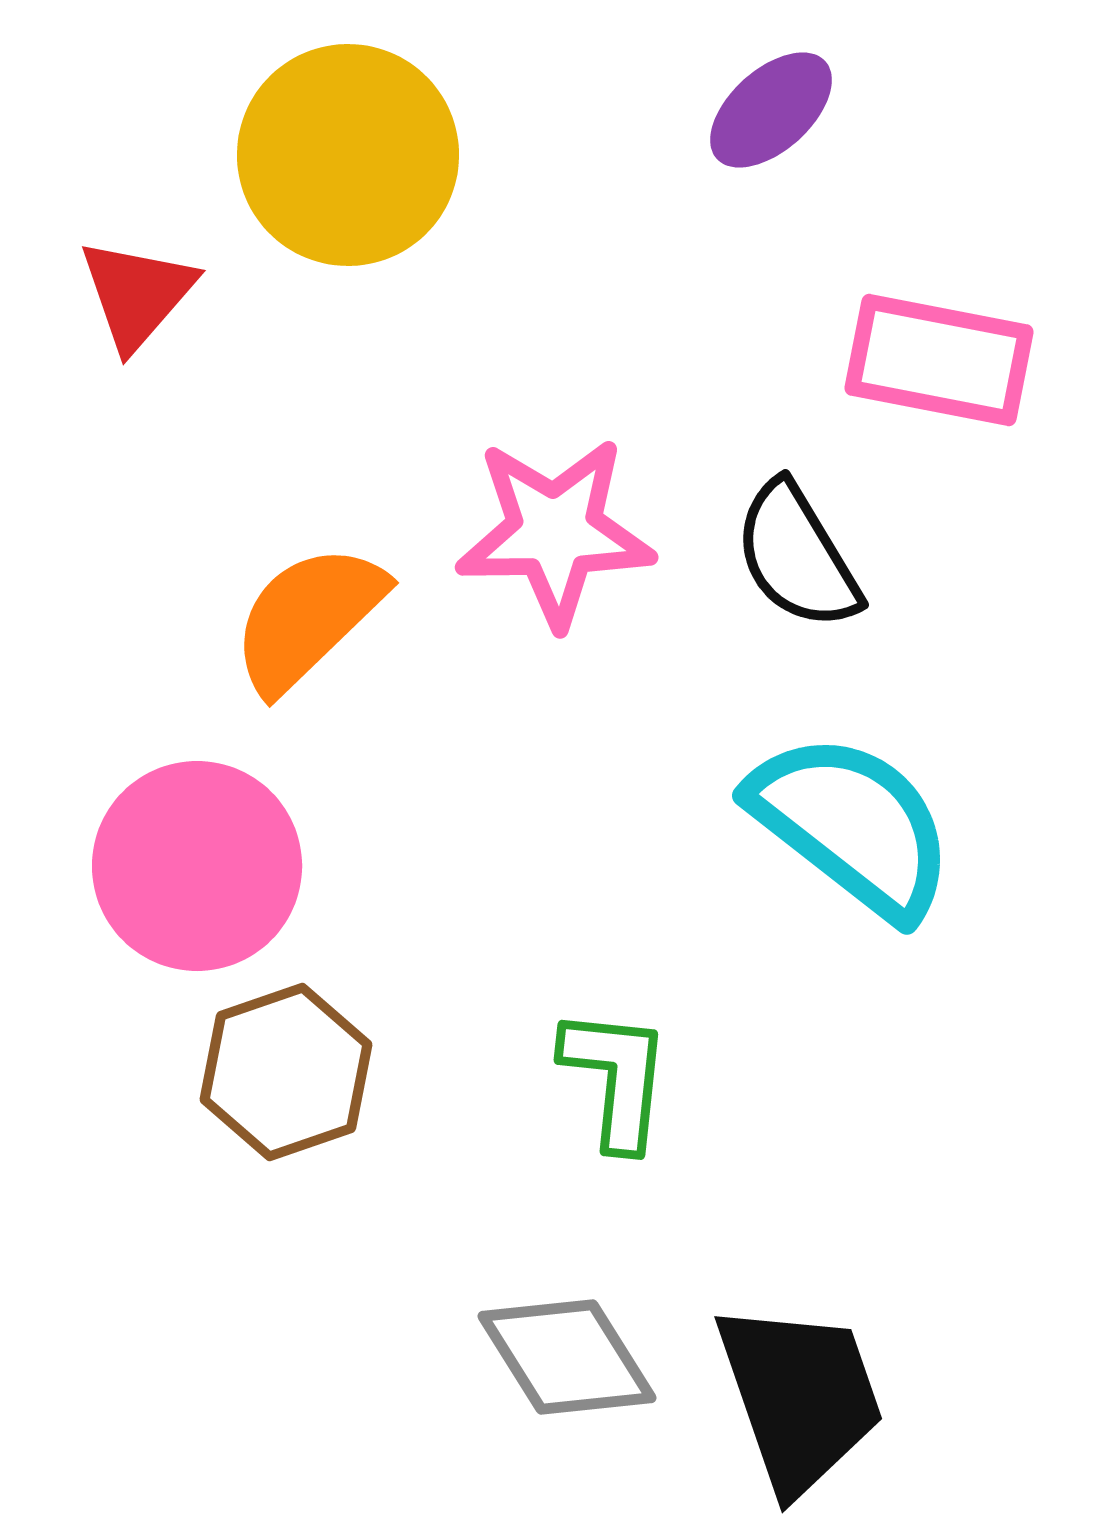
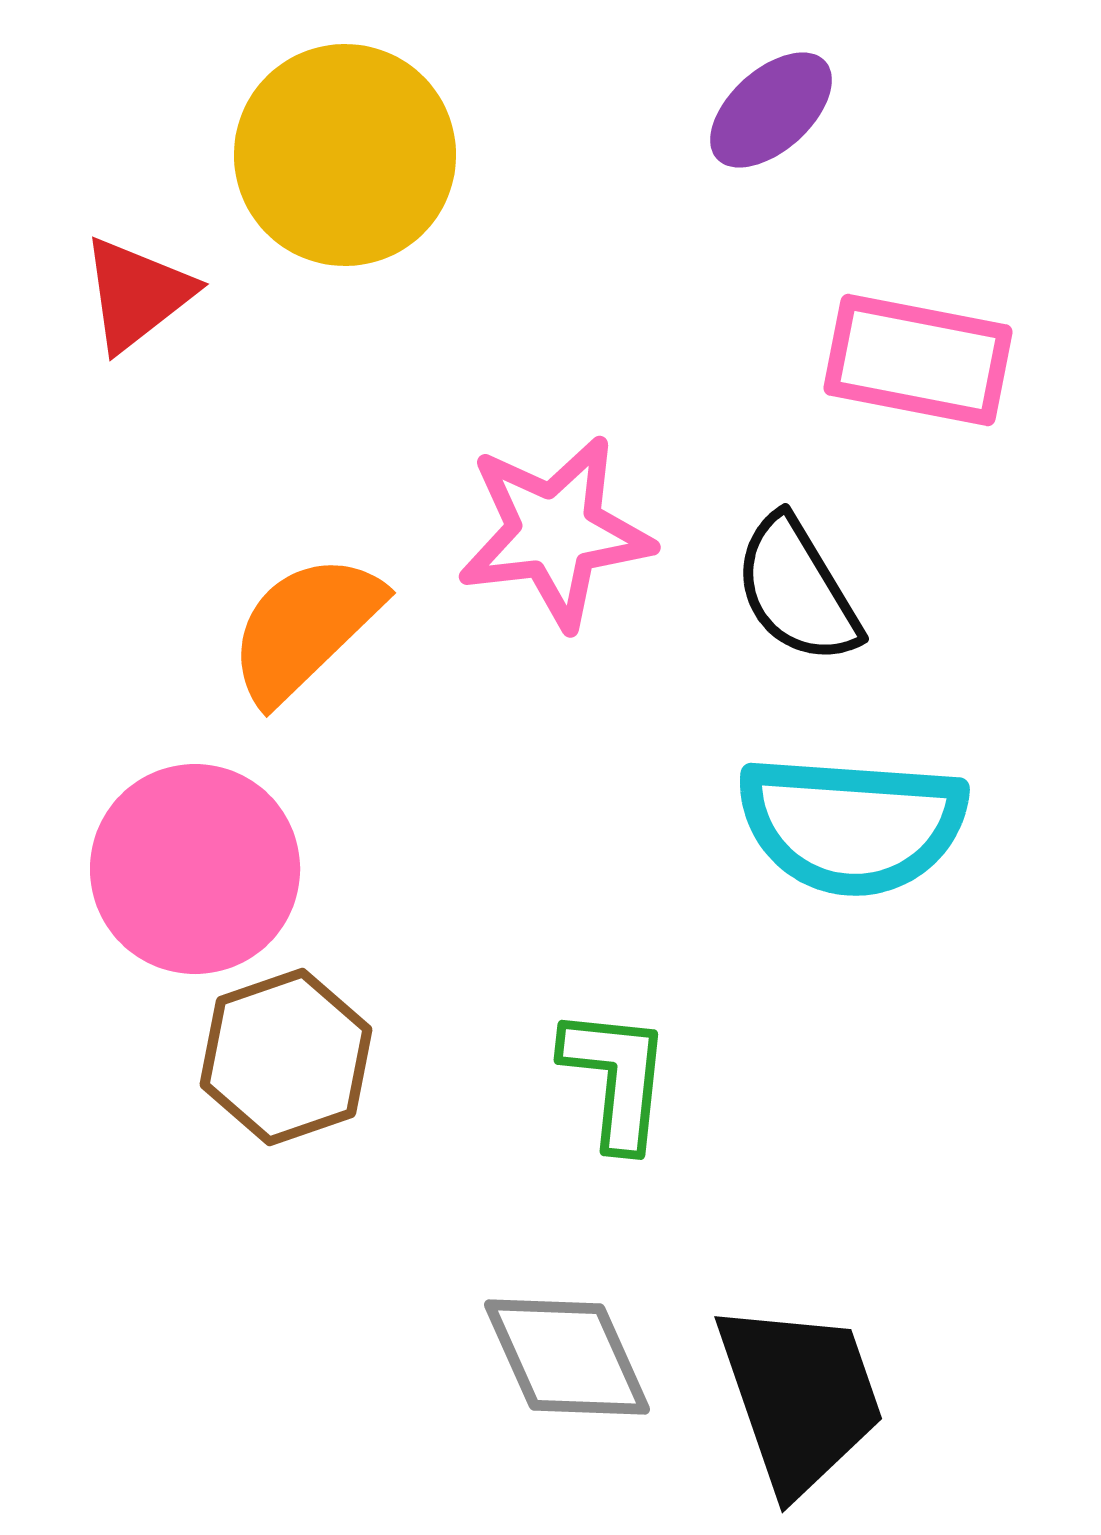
yellow circle: moved 3 px left
red triangle: rotated 11 degrees clockwise
pink rectangle: moved 21 px left
pink star: rotated 6 degrees counterclockwise
black semicircle: moved 34 px down
orange semicircle: moved 3 px left, 10 px down
cyan semicircle: rotated 146 degrees clockwise
pink circle: moved 2 px left, 3 px down
brown hexagon: moved 15 px up
gray diamond: rotated 8 degrees clockwise
